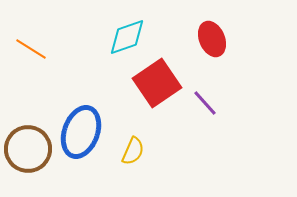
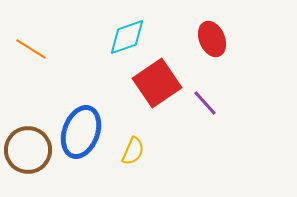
brown circle: moved 1 px down
